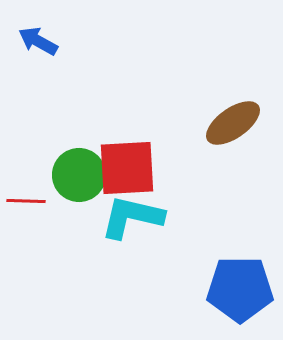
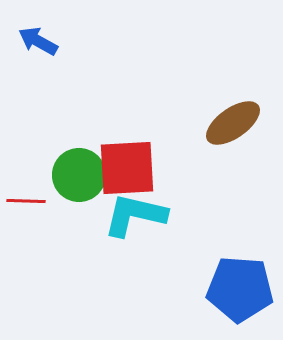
cyan L-shape: moved 3 px right, 2 px up
blue pentagon: rotated 4 degrees clockwise
